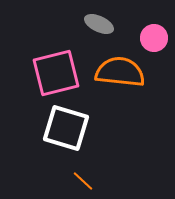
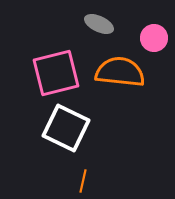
white square: rotated 9 degrees clockwise
orange line: rotated 60 degrees clockwise
